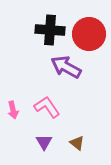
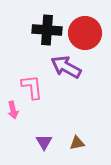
black cross: moved 3 px left
red circle: moved 4 px left, 1 px up
pink L-shape: moved 15 px left, 20 px up; rotated 28 degrees clockwise
brown triangle: rotated 49 degrees counterclockwise
